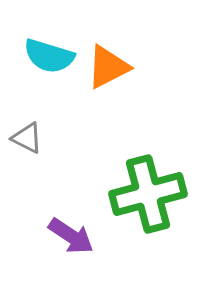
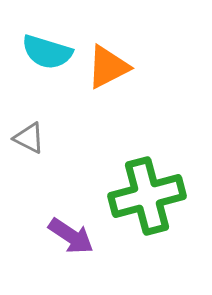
cyan semicircle: moved 2 px left, 4 px up
gray triangle: moved 2 px right
green cross: moved 1 px left, 2 px down
